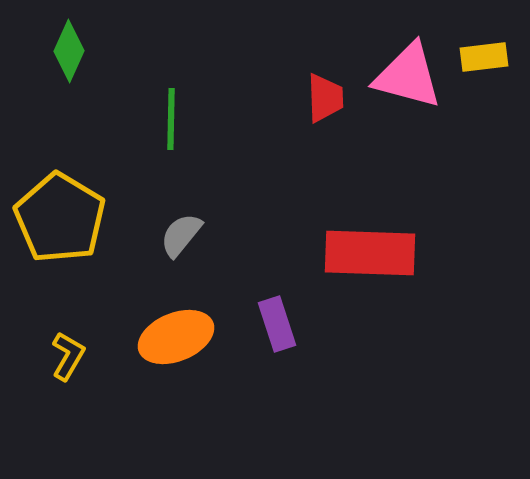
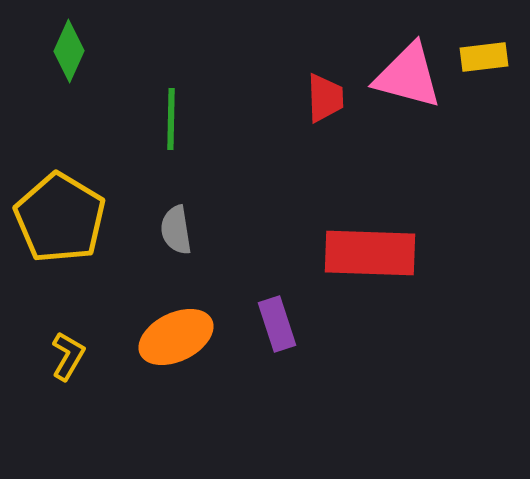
gray semicircle: moved 5 px left, 5 px up; rotated 48 degrees counterclockwise
orange ellipse: rotated 4 degrees counterclockwise
